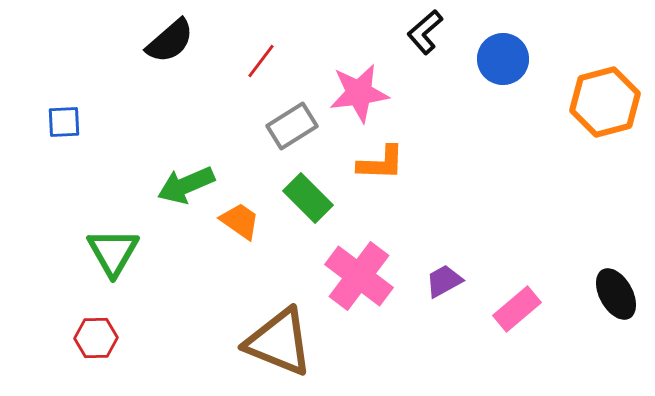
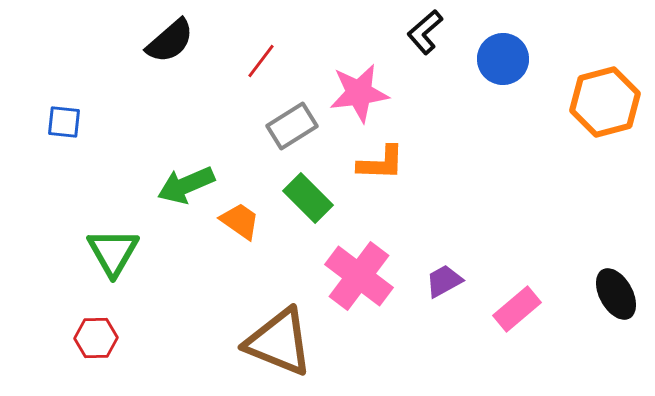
blue square: rotated 9 degrees clockwise
